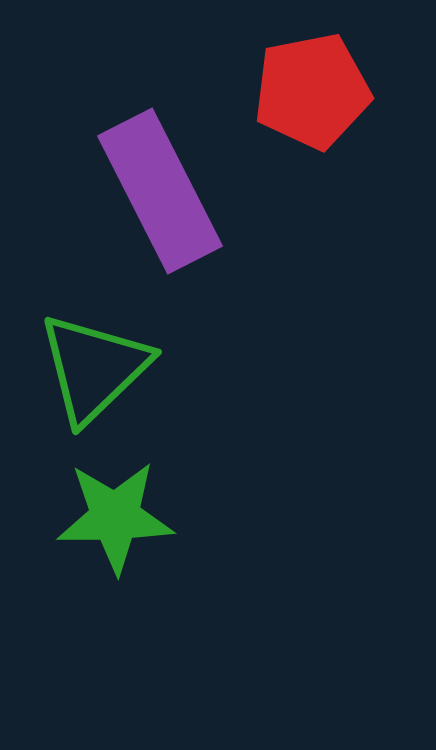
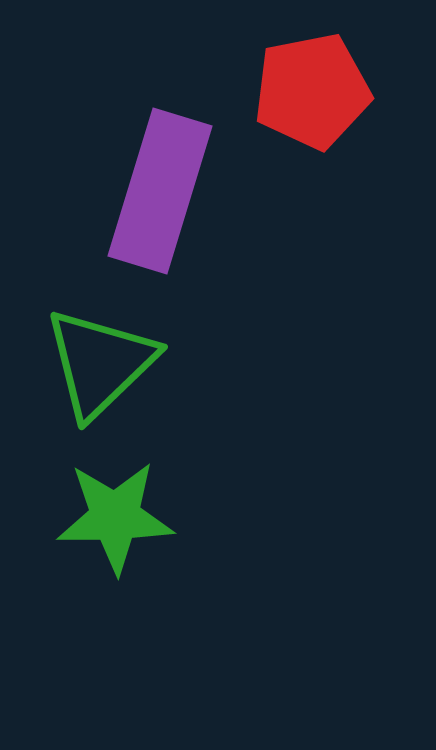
purple rectangle: rotated 44 degrees clockwise
green triangle: moved 6 px right, 5 px up
